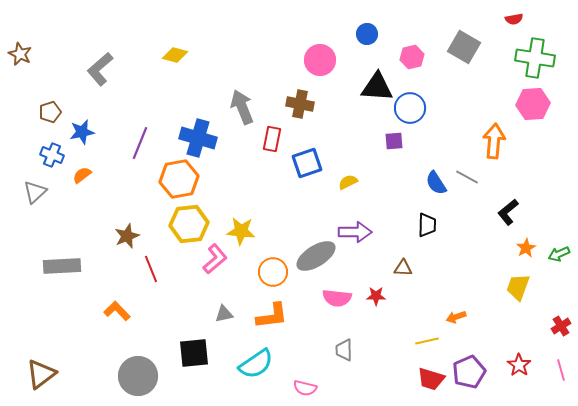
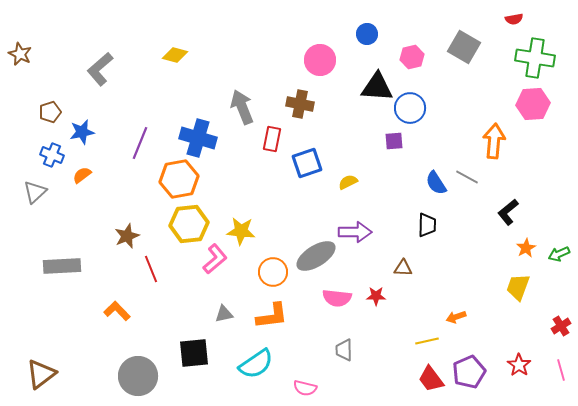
red trapezoid at (431, 379): rotated 36 degrees clockwise
